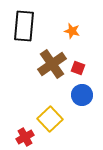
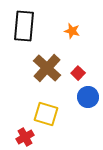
brown cross: moved 5 px left, 4 px down; rotated 12 degrees counterclockwise
red square: moved 5 px down; rotated 24 degrees clockwise
blue circle: moved 6 px right, 2 px down
yellow square: moved 4 px left, 5 px up; rotated 30 degrees counterclockwise
